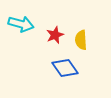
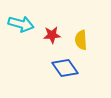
red star: moved 3 px left; rotated 18 degrees clockwise
